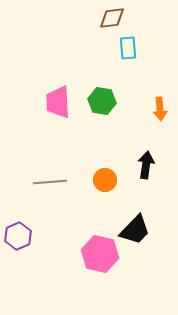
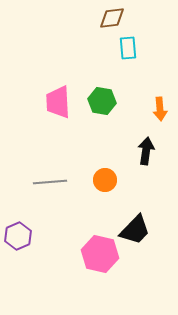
black arrow: moved 14 px up
